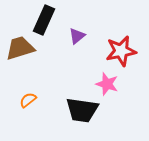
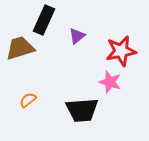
pink star: moved 3 px right, 2 px up
black trapezoid: rotated 12 degrees counterclockwise
